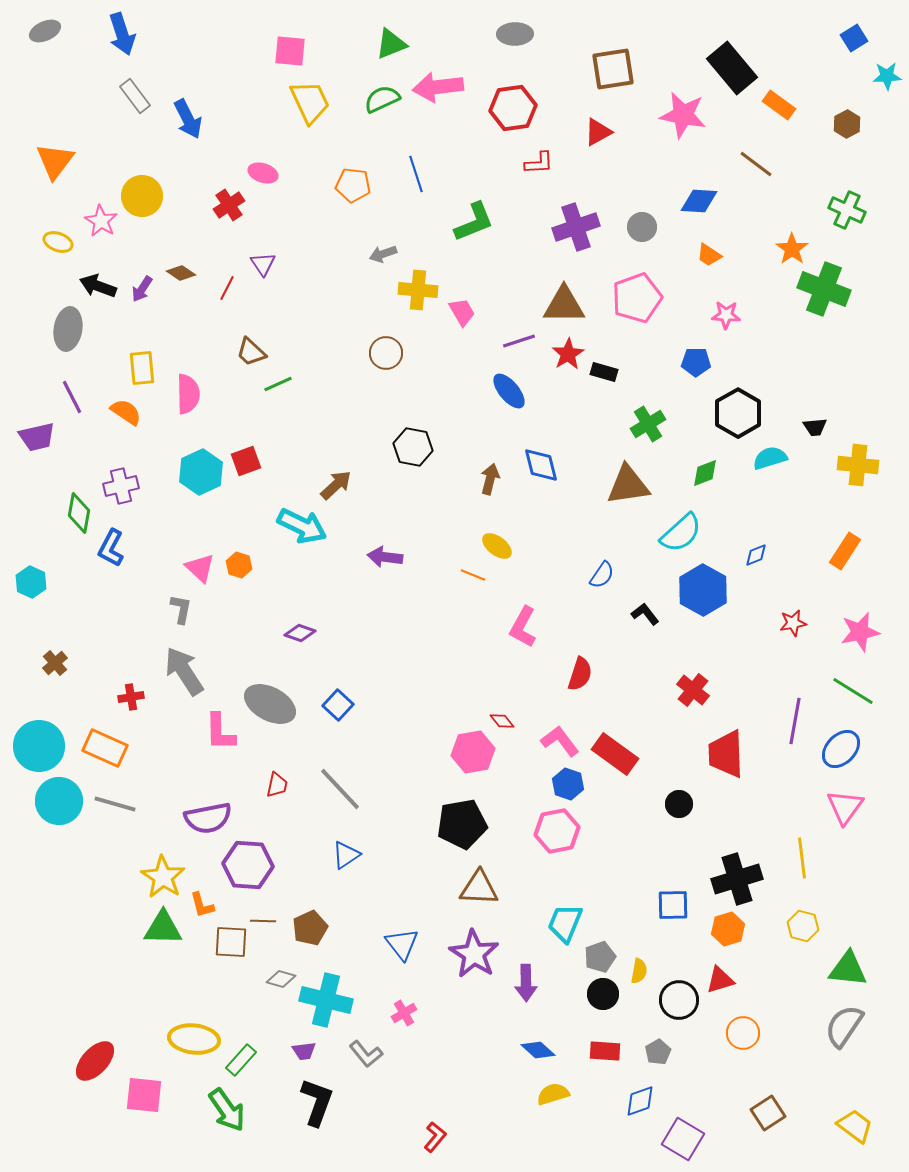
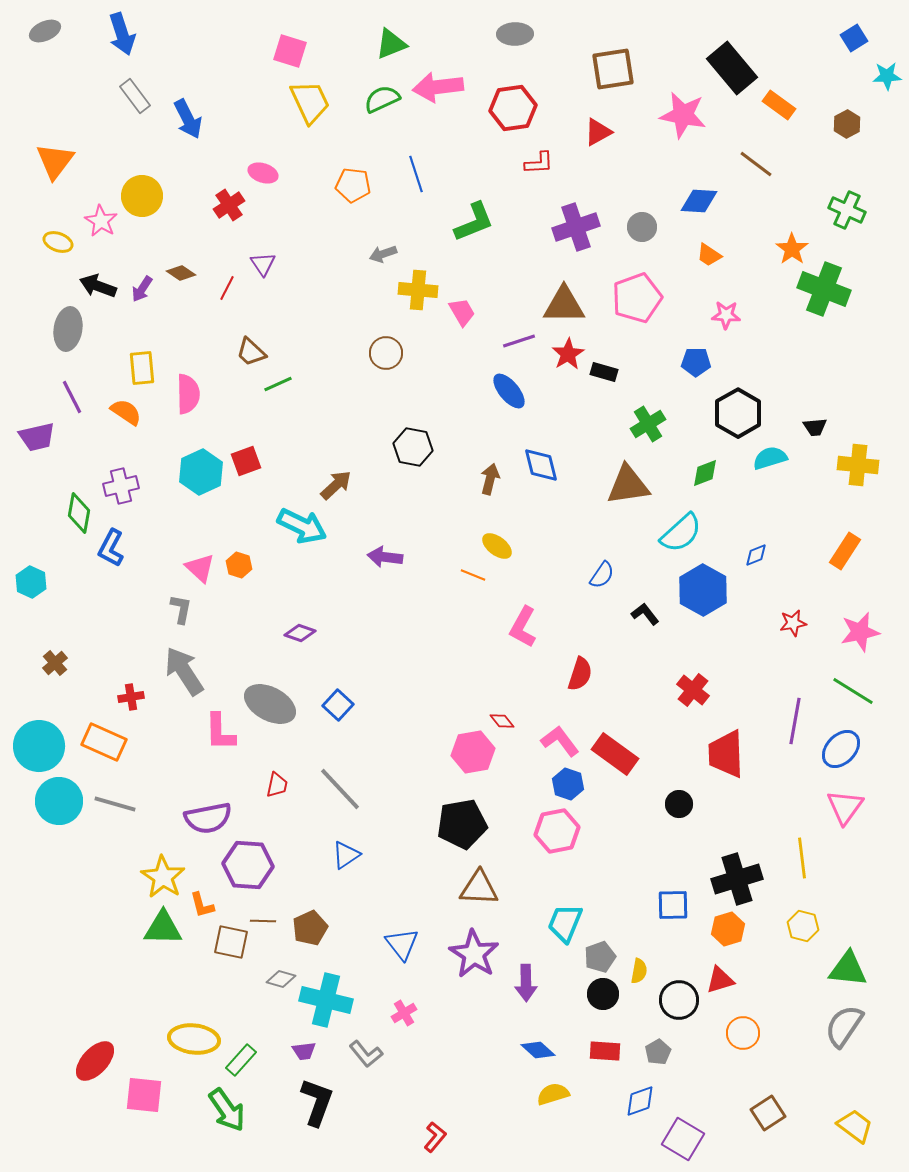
pink square at (290, 51): rotated 12 degrees clockwise
orange rectangle at (105, 748): moved 1 px left, 6 px up
brown square at (231, 942): rotated 9 degrees clockwise
